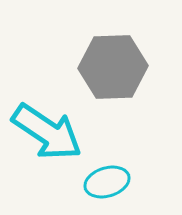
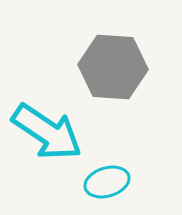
gray hexagon: rotated 6 degrees clockwise
